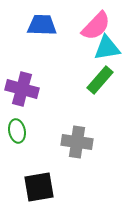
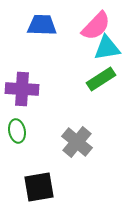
green rectangle: moved 1 px right, 1 px up; rotated 16 degrees clockwise
purple cross: rotated 12 degrees counterclockwise
gray cross: rotated 32 degrees clockwise
